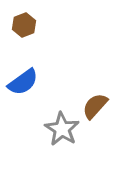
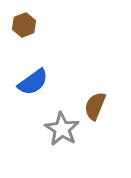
blue semicircle: moved 10 px right
brown semicircle: rotated 20 degrees counterclockwise
